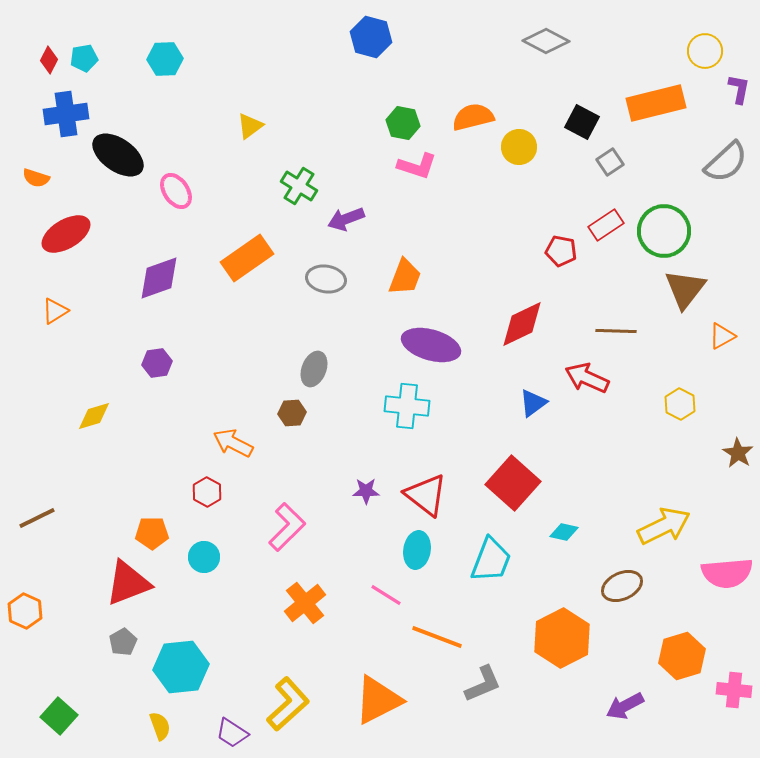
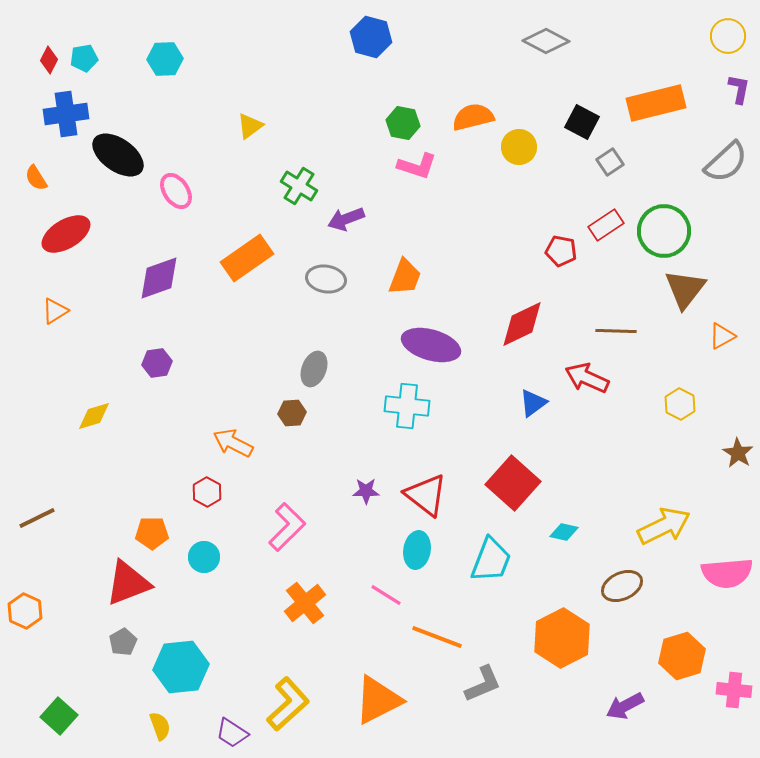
yellow circle at (705, 51): moved 23 px right, 15 px up
orange semicircle at (36, 178): rotated 40 degrees clockwise
